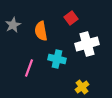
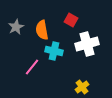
red square: moved 2 px down; rotated 24 degrees counterclockwise
gray star: moved 3 px right, 2 px down
orange semicircle: moved 1 px right, 1 px up
cyan cross: moved 3 px left, 8 px up
pink line: moved 3 px right, 1 px up; rotated 18 degrees clockwise
